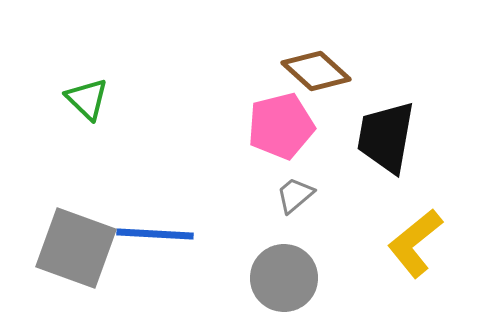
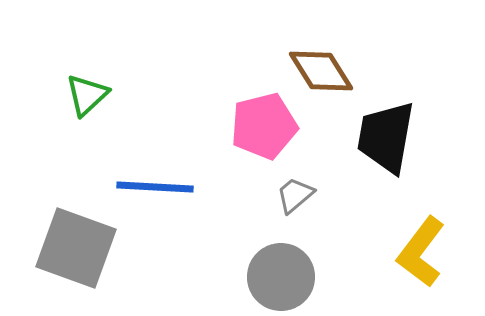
brown diamond: moved 5 px right; rotated 16 degrees clockwise
green triangle: moved 4 px up; rotated 33 degrees clockwise
pink pentagon: moved 17 px left
blue line: moved 47 px up
yellow L-shape: moved 6 px right, 9 px down; rotated 14 degrees counterclockwise
gray circle: moved 3 px left, 1 px up
